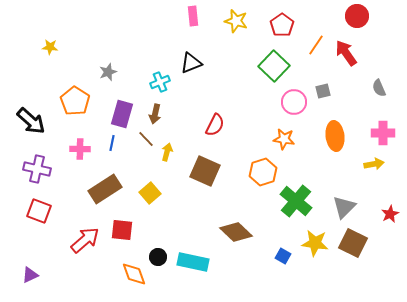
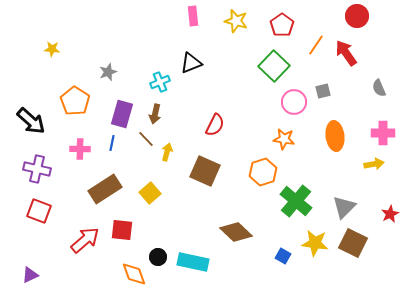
yellow star at (50, 47): moved 2 px right, 2 px down
